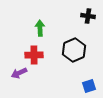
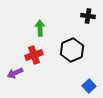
black hexagon: moved 2 px left
red cross: rotated 18 degrees counterclockwise
purple arrow: moved 4 px left
blue square: rotated 24 degrees counterclockwise
